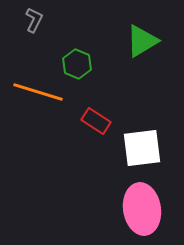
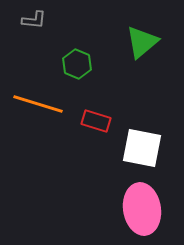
gray L-shape: rotated 70 degrees clockwise
green triangle: moved 1 px down; rotated 9 degrees counterclockwise
orange line: moved 12 px down
red rectangle: rotated 16 degrees counterclockwise
white square: rotated 18 degrees clockwise
